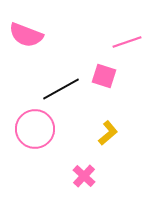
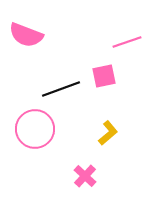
pink square: rotated 30 degrees counterclockwise
black line: rotated 9 degrees clockwise
pink cross: moved 1 px right
